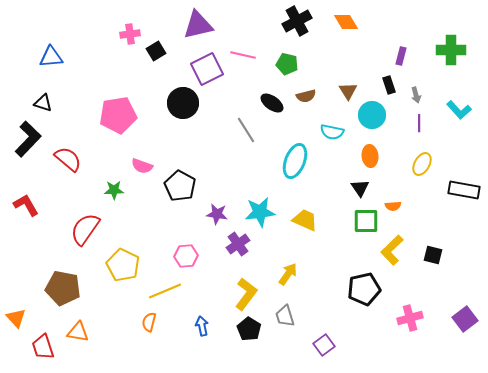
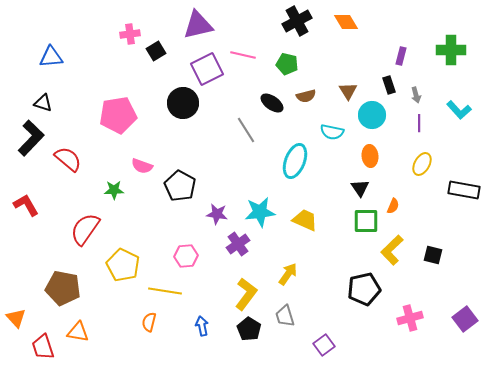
black L-shape at (28, 139): moved 3 px right, 1 px up
orange semicircle at (393, 206): rotated 63 degrees counterclockwise
yellow line at (165, 291): rotated 32 degrees clockwise
